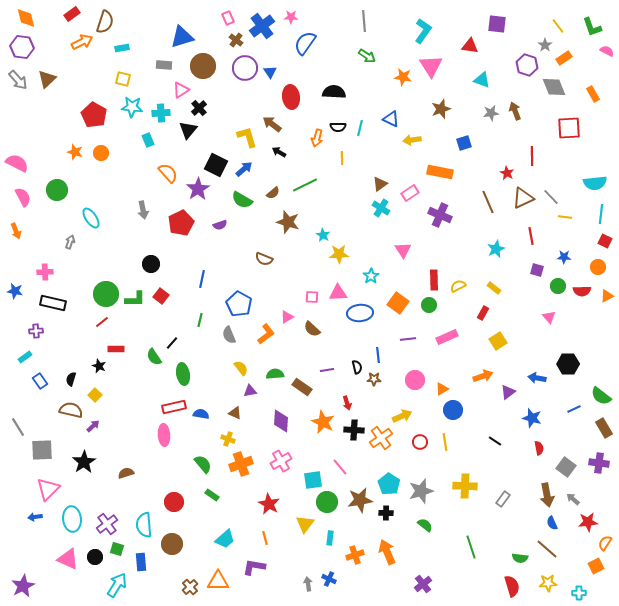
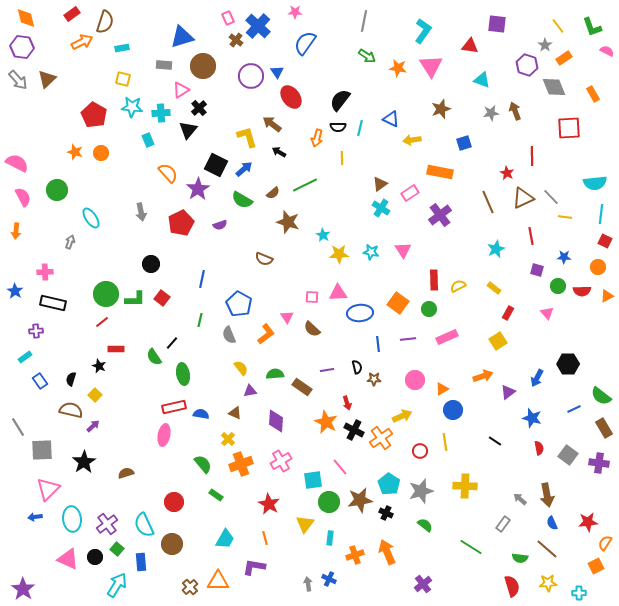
pink star at (291, 17): moved 4 px right, 5 px up
gray line at (364, 21): rotated 15 degrees clockwise
blue cross at (262, 26): moved 4 px left; rotated 10 degrees counterclockwise
purple circle at (245, 68): moved 6 px right, 8 px down
blue triangle at (270, 72): moved 7 px right
orange star at (403, 77): moved 5 px left, 9 px up
black semicircle at (334, 92): moved 6 px right, 8 px down; rotated 55 degrees counterclockwise
red ellipse at (291, 97): rotated 30 degrees counterclockwise
gray arrow at (143, 210): moved 2 px left, 2 px down
purple cross at (440, 215): rotated 30 degrees clockwise
orange arrow at (16, 231): rotated 28 degrees clockwise
cyan star at (371, 276): moved 24 px up; rotated 28 degrees counterclockwise
blue star at (15, 291): rotated 21 degrees clockwise
red square at (161, 296): moved 1 px right, 2 px down
green circle at (429, 305): moved 4 px down
red rectangle at (483, 313): moved 25 px right
pink triangle at (287, 317): rotated 32 degrees counterclockwise
pink triangle at (549, 317): moved 2 px left, 4 px up
blue line at (378, 355): moved 11 px up
blue arrow at (537, 378): rotated 72 degrees counterclockwise
purple diamond at (281, 421): moved 5 px left
orange star at (323, 422): moved 3 px right
black cross at (354, 430): rotated 24 degrees clockwise
pink ellipse at (164, 435): rotated 15 degrees clockwise
yellow cross at (228, 439): rotated 24 degrees clockwise
red circle at (420, 442): moved 9 px down
gray square at (566, 467): moved 2 px right, 12 px up
green rectangle at (212, 495): moved 4 px right
gray rectangle at (503, 499): moved 25 px down
gray arrow at (573, 499): moved 53 px left
green circle at (327, 502): moved 2 px right
black cross at (386, 513): rotated 24 degrees clockwise
cyan semicircle at (144, 525): rotated 20 degrees counterclockwise
cyan trapezoid at (225, 539): rotated 20 degrees counterclockwise
green line at (471, 547): rotated 40 degrees counterclockwise
green square at (117, 549): rotated 24 degrees clockwise
purple star at (23, 586): moved 3 px down; rotated 10 degrees counterclockwise
